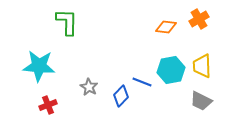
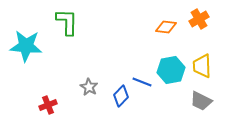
cyan star: moved 13 px left, 20 px up
